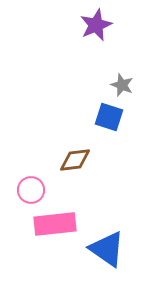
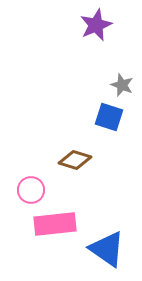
brown diamond: rotated 24 degrees clockwise
